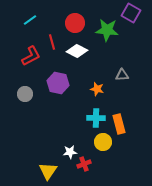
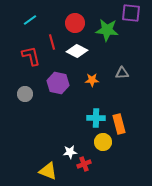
purple square: rotated 24 degrees counterclockwise
red L-shape: rotated 75 degrees counterclockwise
gray triangle: moved 2 px up
orange star: moved 5 px left, 9 px up; rotated 16 degrees counterclockwise
yellow triangle: rotated 42 degrees counterclockwise
